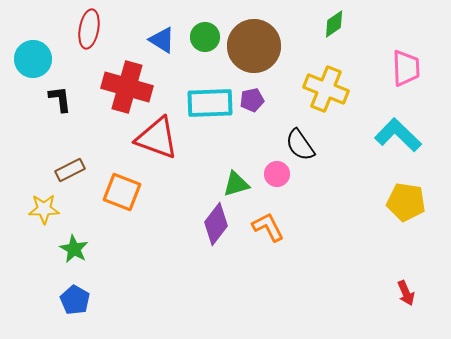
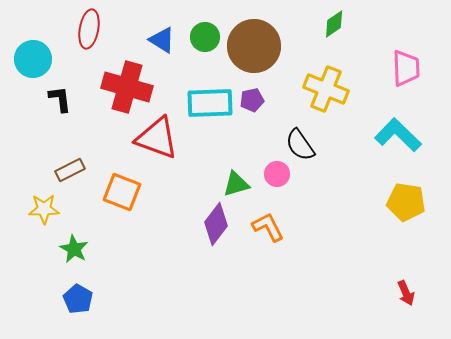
blue pentagon: moved 3 px right, 1 px up
